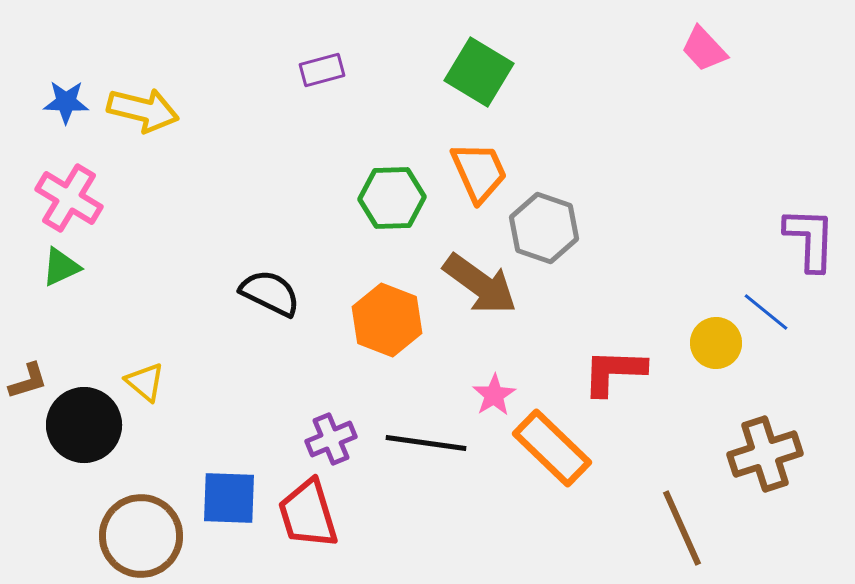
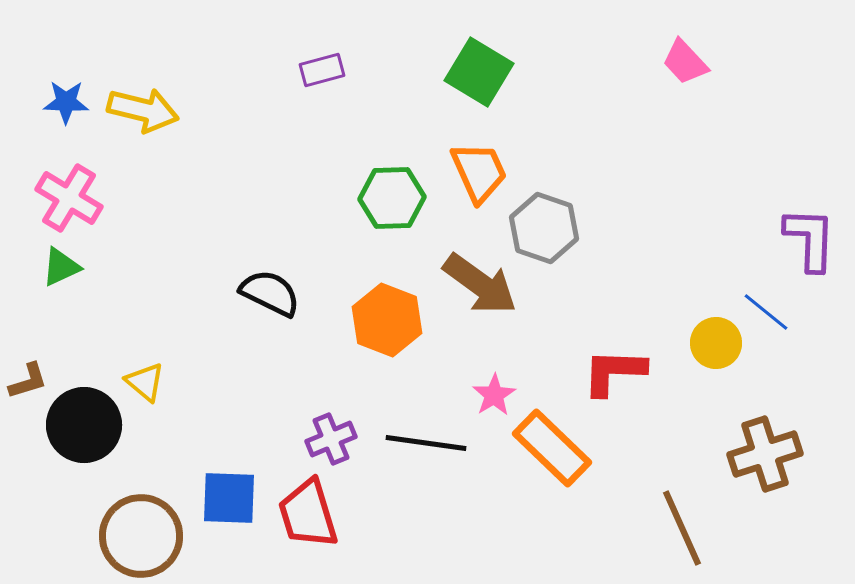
pink trapezoid: moved 19 px left, 13 px down
